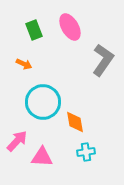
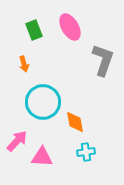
gray L-shape: rotated 16 degrees counterclockwise
orange arrow: rotated 49 degrees clockwise
